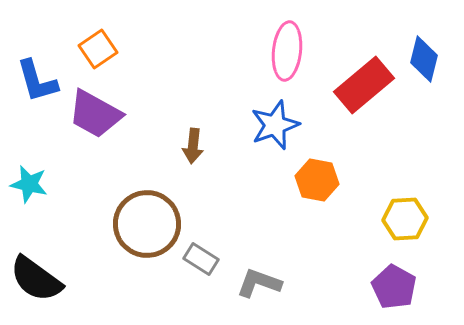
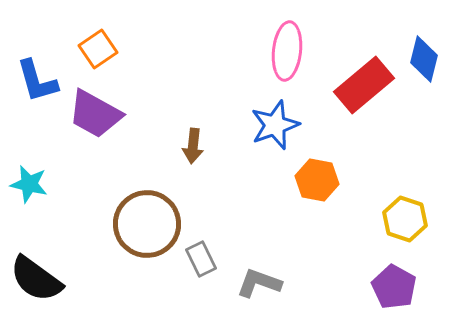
yellow hexagon: rotated 21 degrees clockwise
gray rectangle: rotated 32 degrees clockwise
